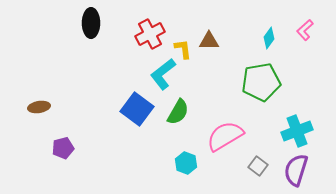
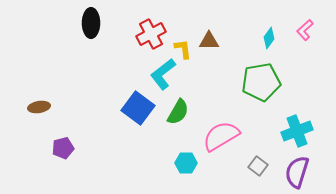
red cross: moved 1 px right
blue square: moved 1 px right, 1 px up
pink semicircle: moved 4 px left
cyan hexagon: rotated 20 degrees counterclockwise
purple semicircle: moved 1 px right, 2 px down
